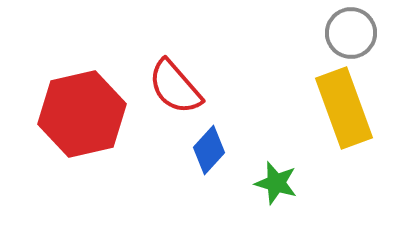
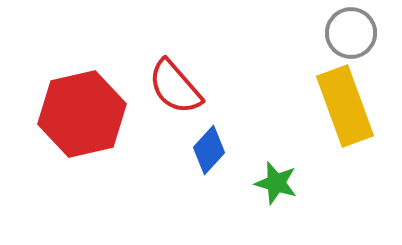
yellow rectangle: moved 1 px right, 2 px up
